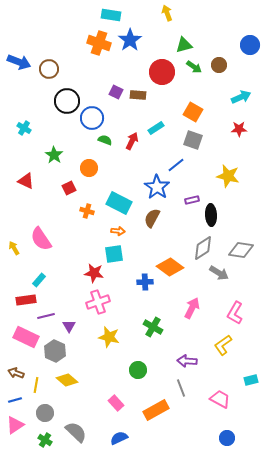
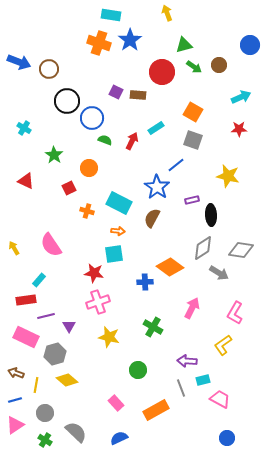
pink semicircle at (41, 239): moved 10 px right, 6 px down
gray hexagon at (55, 351): moved 3 px down; rotated 20 degrees clockwise
cyan rectangle at (251, 380): moved 48 px left
